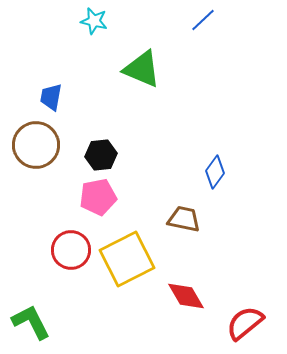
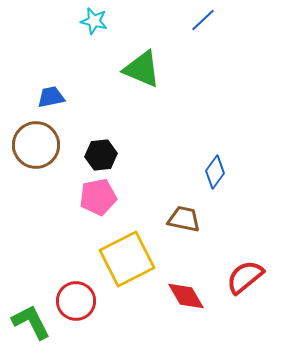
blue trapezoid: rotated 68 degrees clockwise
red circle: moved 5 px right, 51 px down
red semicircle: moved 46 px up
